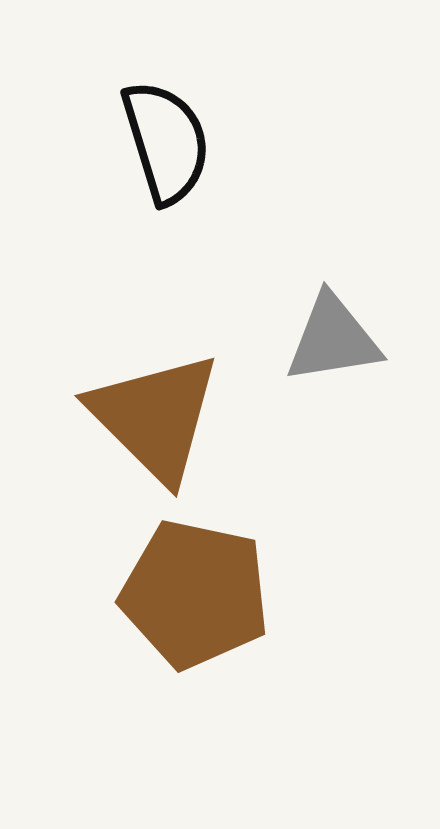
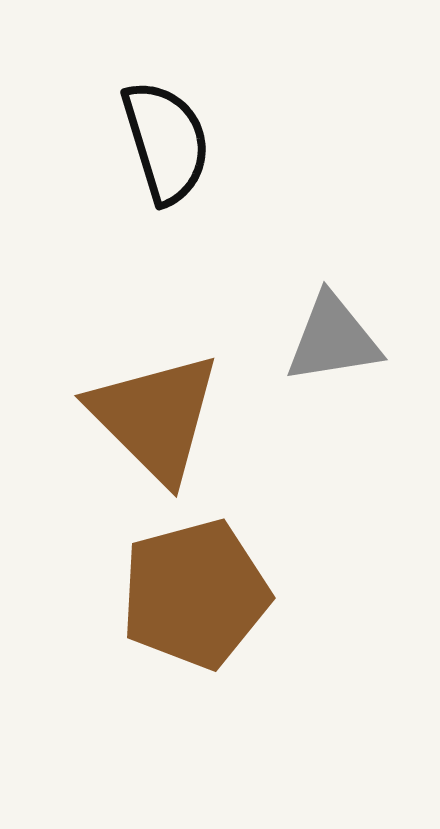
brown pentagon: rotated 27 degrees counterclockwise
